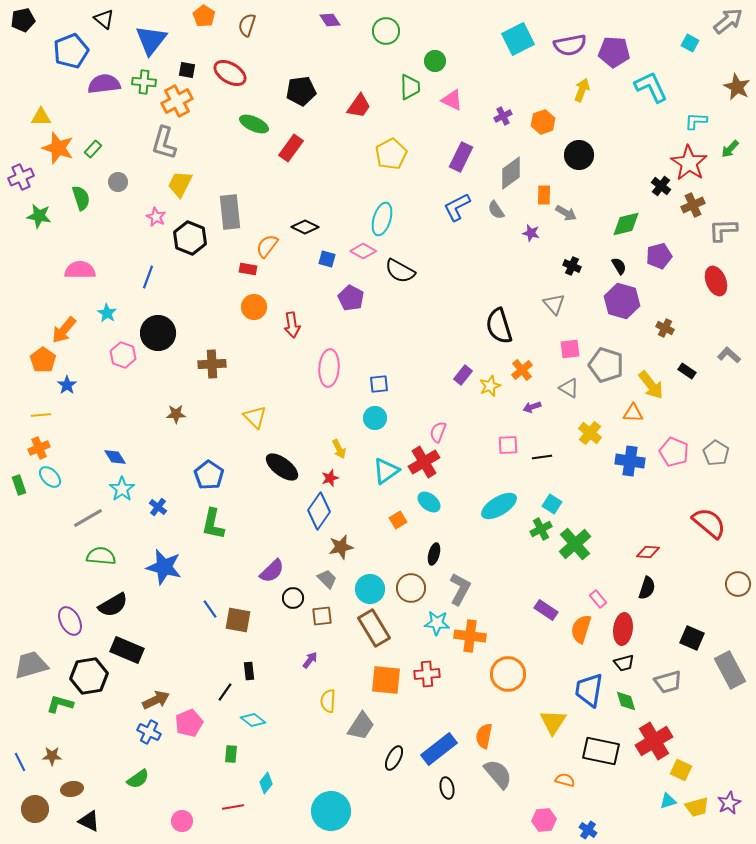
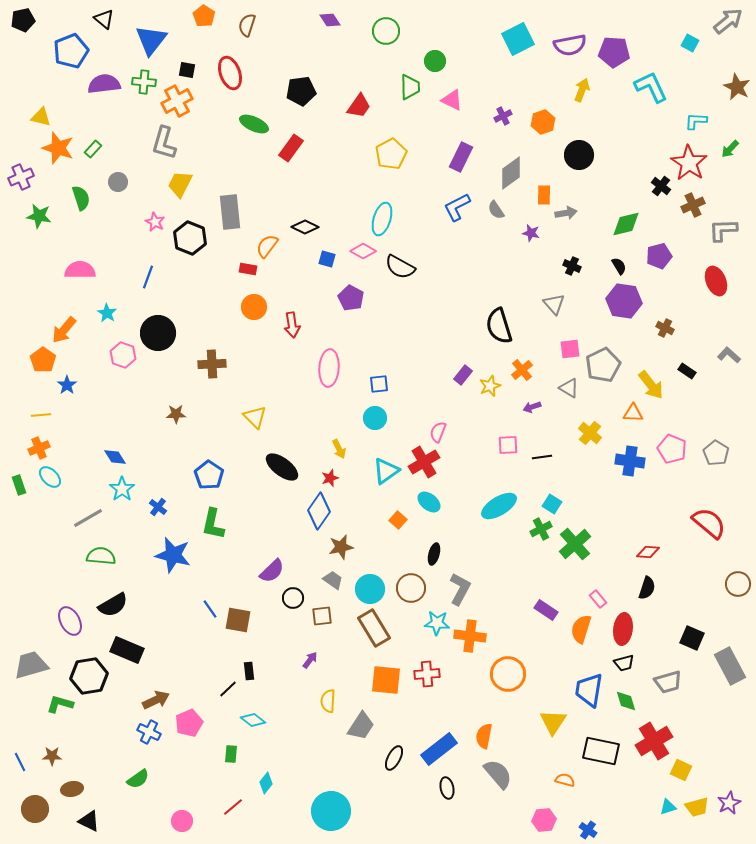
red ellipse at (230, 73): rotated 40 degrees clockwise
yellow triangle at (41, 117): rotated 15 degrees clockwise
gray arrow at (566, 213): rotated 40 degrees counterclockwise
pink star at (156, 217): moved 1 px left, 5 px down
black semicircle at (400, 271): moved 4 px up
purple hexagon at (622, 301): moved 2 px right; rotated 8 degrees counterclockwise
gray pentagon at (606, 365): moved 3 px left; rotated 28 degrees clockwise
pink pentagon at (674, 452): moved 2 px left, 3 px up
orange square at (398, 520): rotated 18 degrees counterclockwise
blue star at (164, 567): moved 9 px right, 12 px up
gray trapezoid at (327, 579): moved 6 px right, 1 px down; rotated 10 degrees counterclockwise
gray rectangle at (730, 670): moved 4 px up
black line at (225, 692): moved 3 px right, 3 px up; rotated 12 degrees clockwise
cyan triangle at (668, 801): moved 6 px down
red line at (233, 807): rotated 30 degrees counterclockwise
